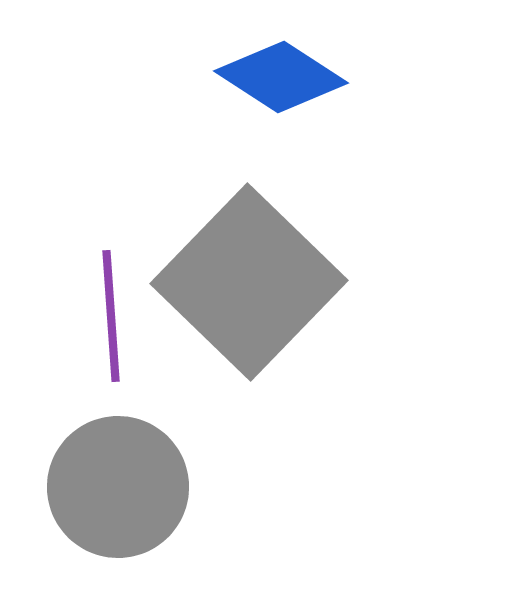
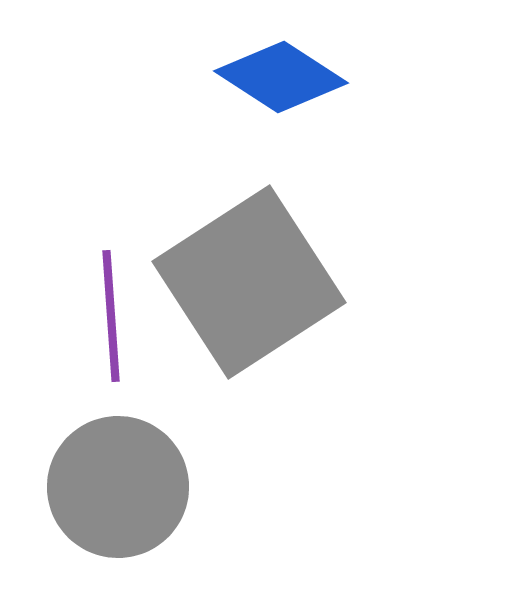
gray square: rotated 13 degrees clockwise
